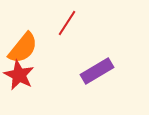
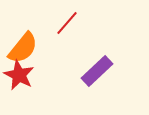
red line: rotated 8 degrees clockwise
purple rectangle: rotated 12 degrees counterclockwise
